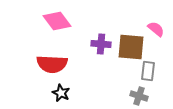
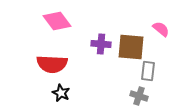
pink semicircle: moved 5 px right
